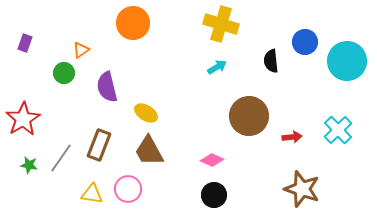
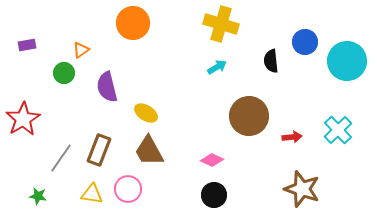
purple rectangle: moved 2 px right, 2 px down; rotated 60 degrees clockwise
brown rectangle: moved 5 px down
green star: moved 9 px right, 31 px down
